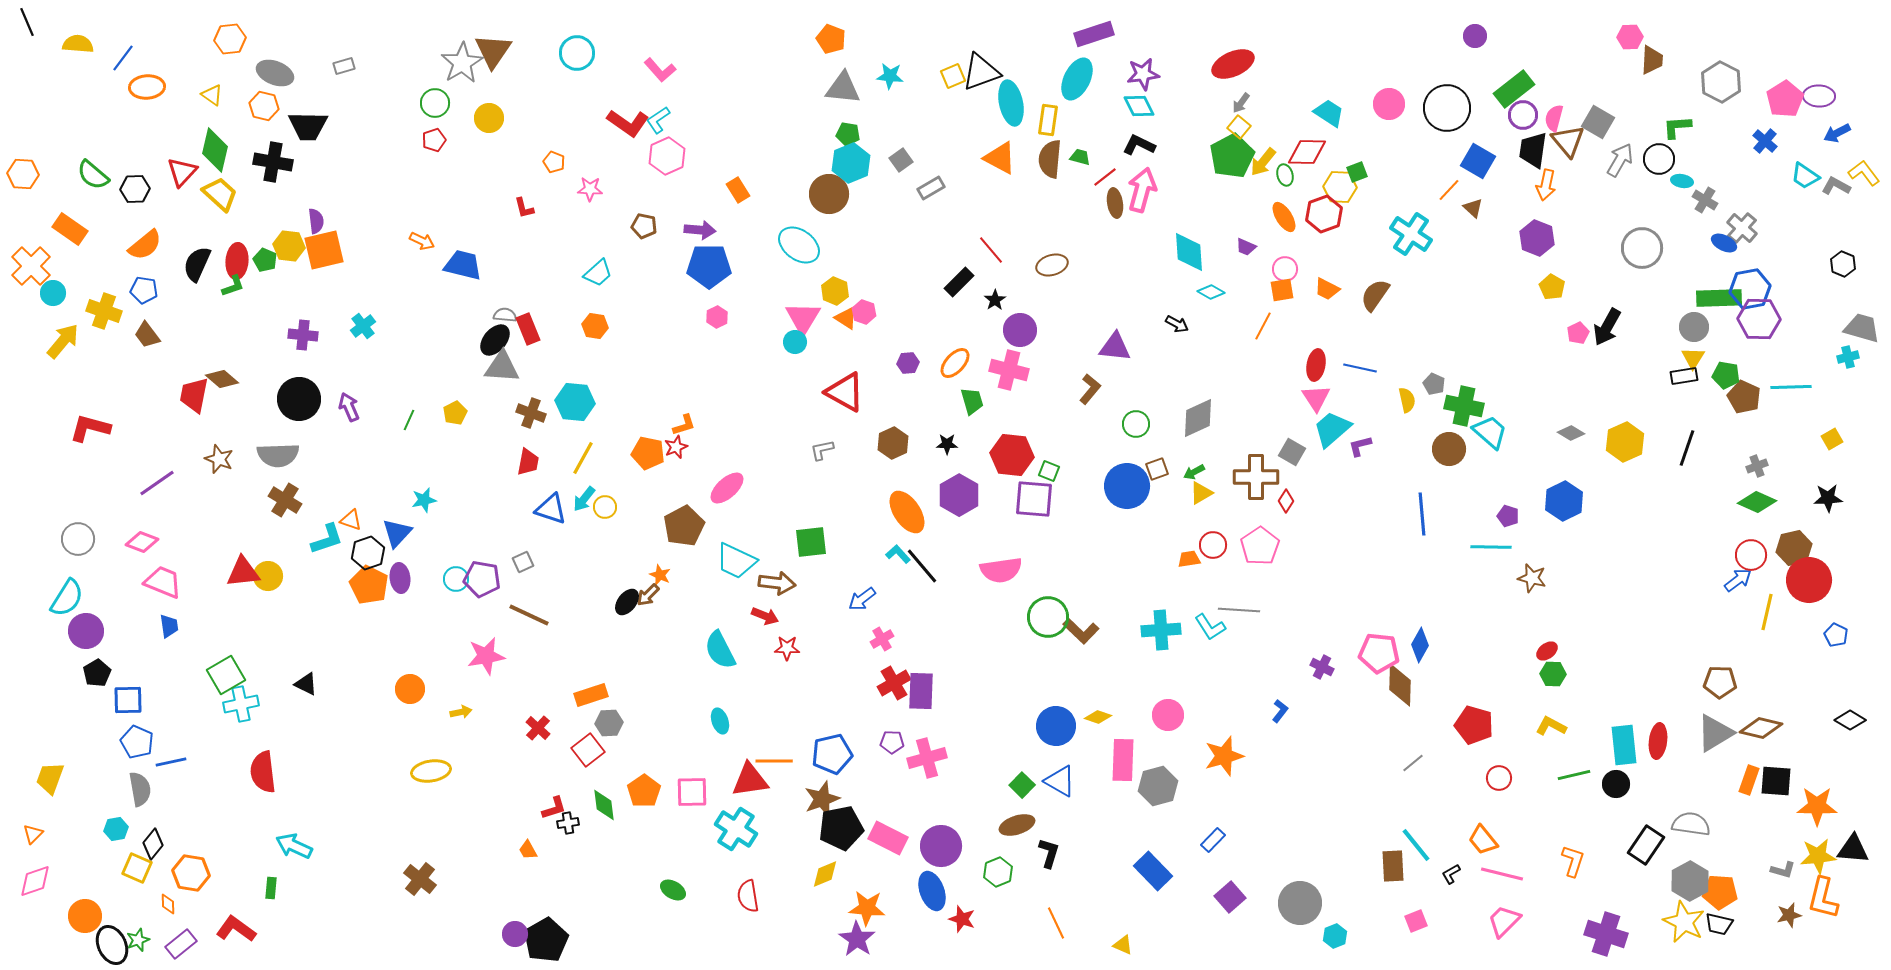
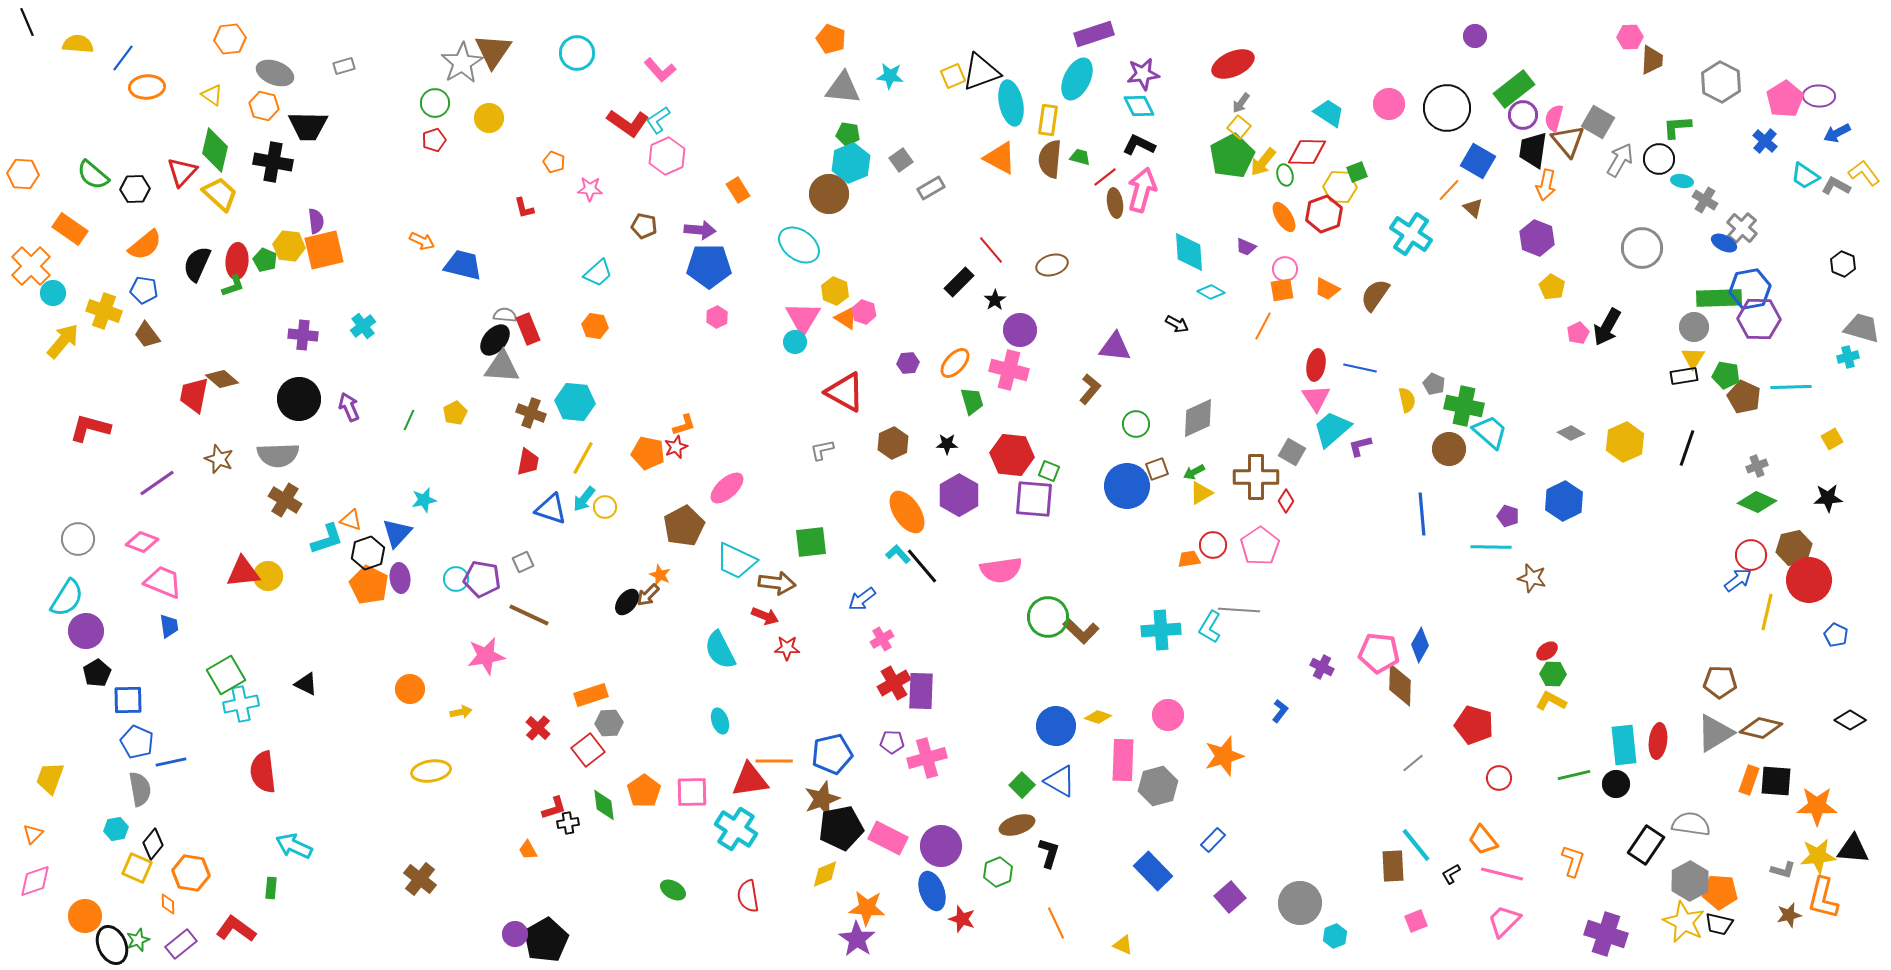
cyan L-shape at (1210, 627): rotated 64 degrees clockwise
yellow L-shape at (1551, 726): moved 25 px up
